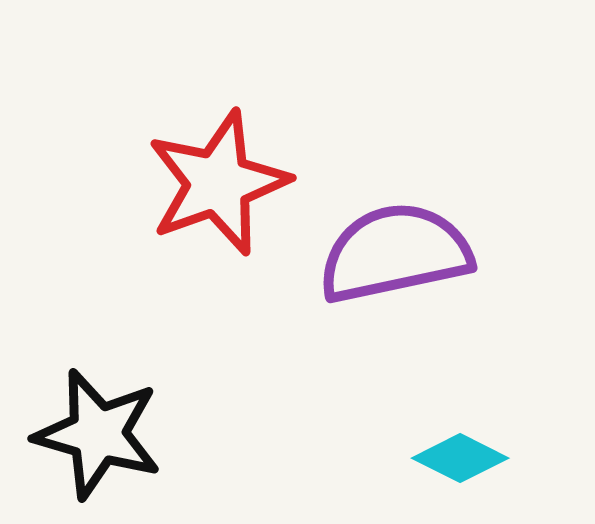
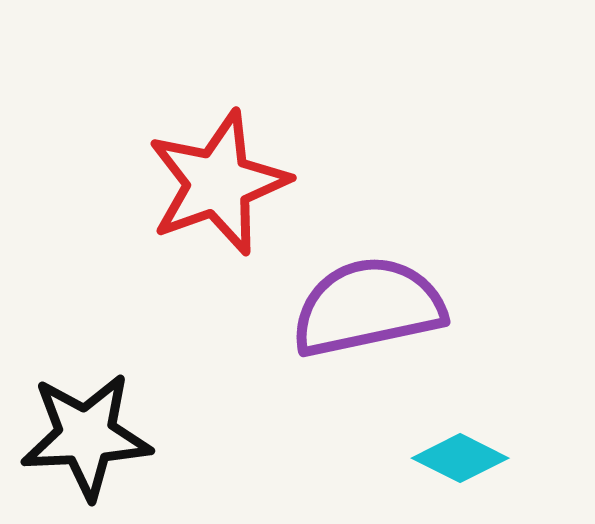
purple semicircle: moved 27 px left, 54 px down
black star: moved 12 px left, 2 px down; rotated 19 degrees counterclockwise
